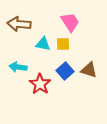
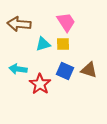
pink trapezoid: moved 4 px left
cyan triangle: rotated 28 degrees counterclockwise
cyan arrow: moved 2 px down
blue square: rotated 24 degrees counterclockwise
